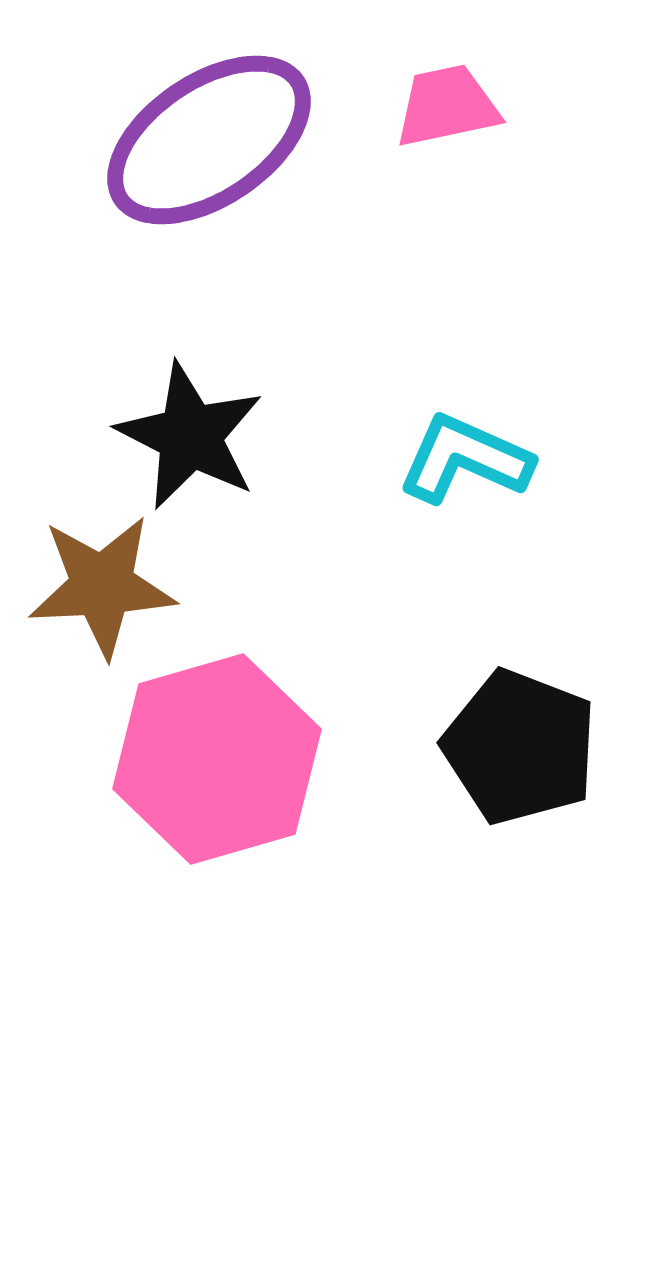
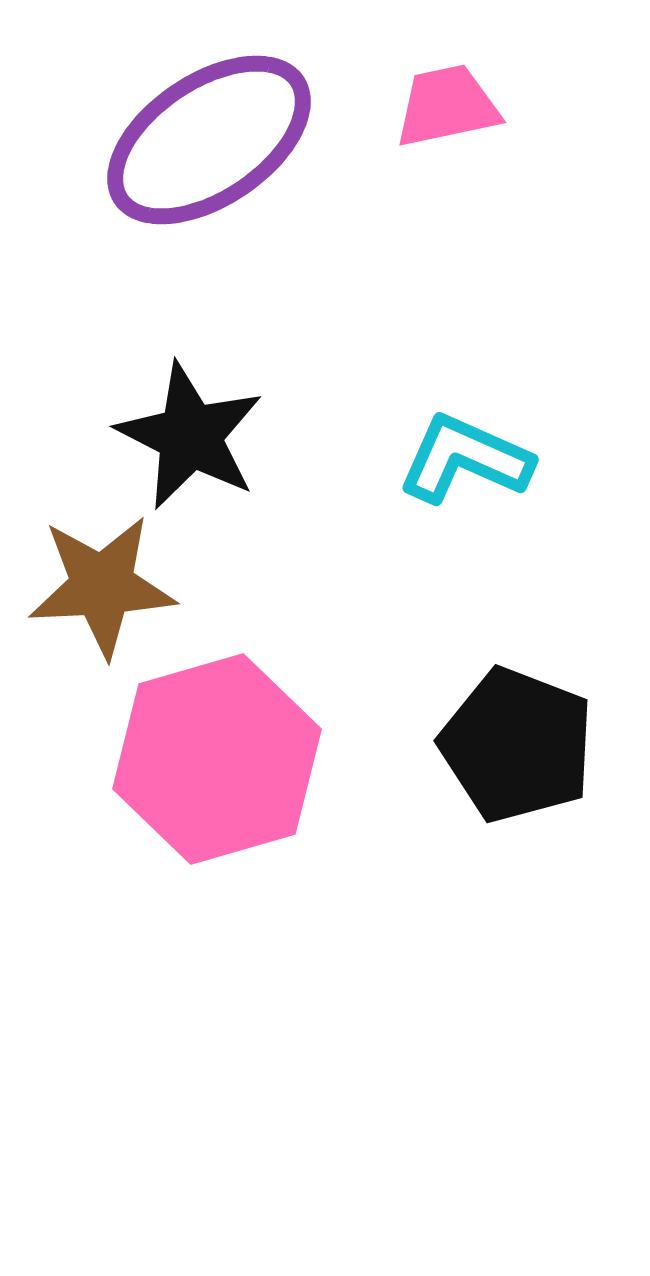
black pentagon: moved 3 px left, 2 px up
